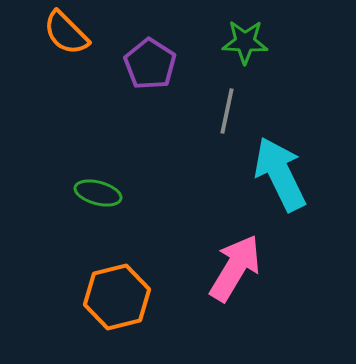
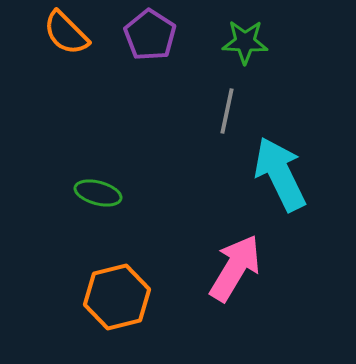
purple pentagon: moved 29 px up
